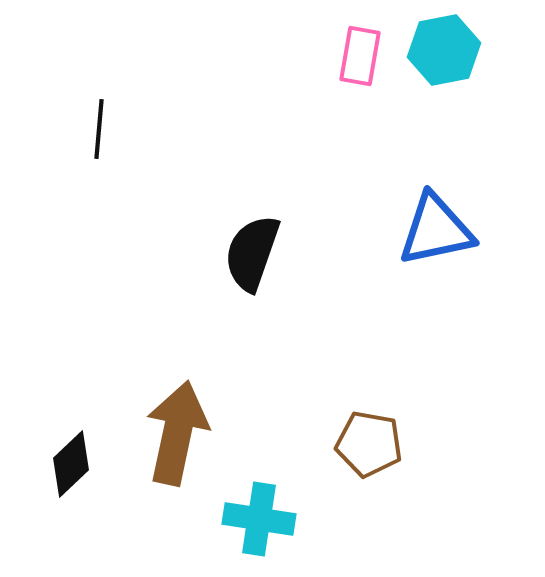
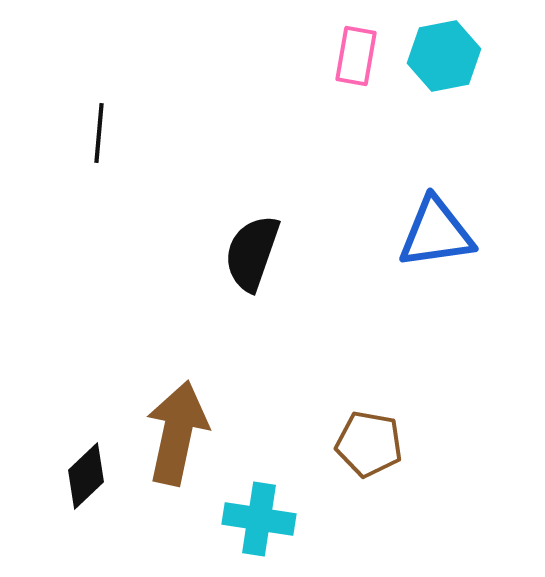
cyan hexagon: moved 6 px down
pink rectangle: moved 4 px left
black line: moved 4 px down
blue triangle: moved 3 px down; rotated 4 degrees clockwise
black diamond: moved 15 px right, 12 px down
